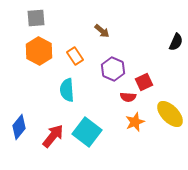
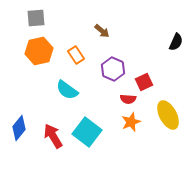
orange hexagon: rotated 20 degrees clockwise
orange rectangle: moved 1 px right, 1 px up
cyan semicircle: rotated 50 degrees counterclockwise
red semicircle: moved 2 px down
yellow ellipse: moved 2 px left, 1 px down; rotated 16 degrees clockwise
orange star: moved 4 px left
blue diamond: moved 1 px down
red arrow: rotated 70 degrees counterclockwise
